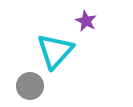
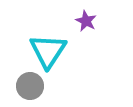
cyan triangle: moved 7 px left; rotated 9 degrees counterclockwise
